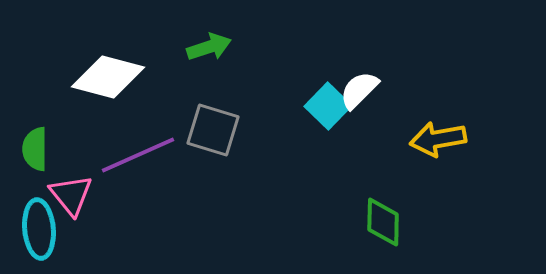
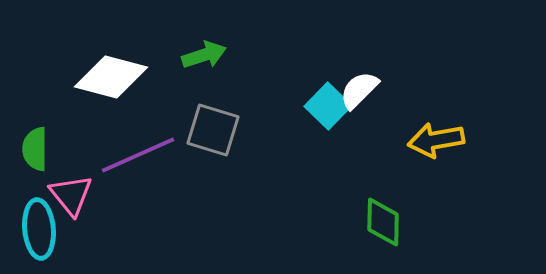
green arrow: moved 5 px left, 8 px down
white diamond: moved 3 px right
yellow arrow: moved 2 px left, 1 px down
